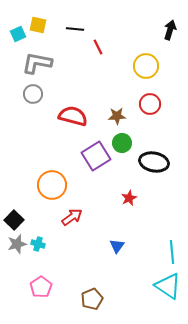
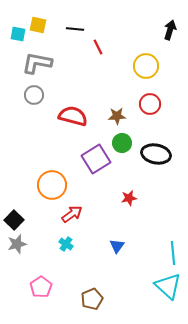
cyan square: rotated 35 degrees clockwise
gray circle: moved 1 px right, 1 px down
purple square: moved 3 px down
black ellipse: moved 2 px right, 8 px up
red star: rotated 14 degrees clockwise
red arrow: moved 3 px up
cyan cross: moved 28 px right; rotated 16 degrees clockwise
cyan line: moved 1 px right, 1 px down
cyan triangle: rotated 8 degrees clockwise
